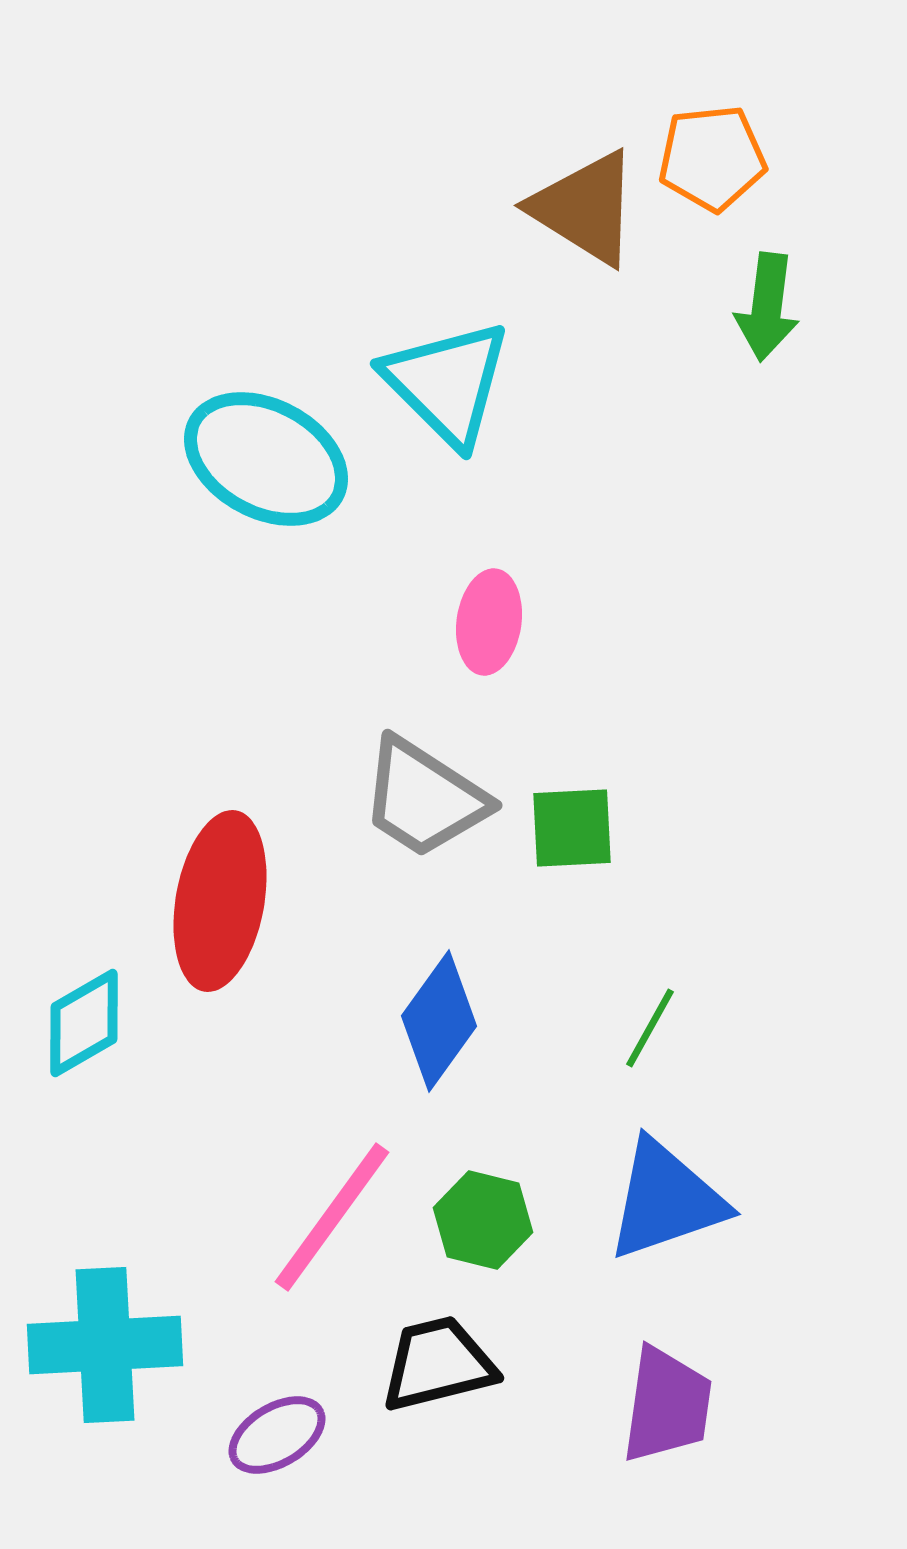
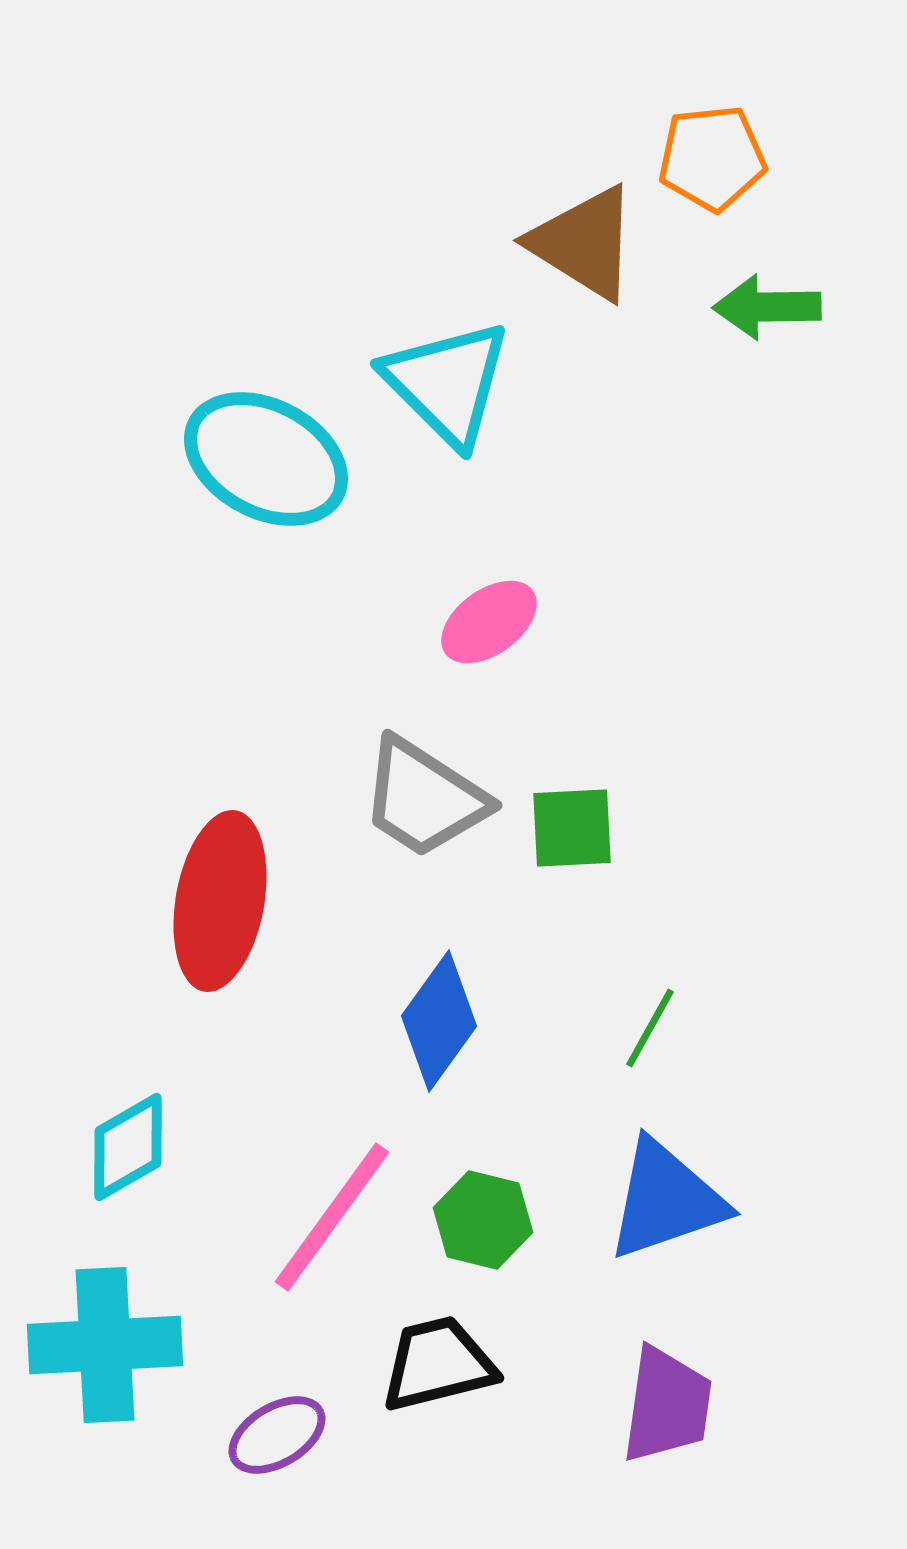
brown triangle: moved 1 px left, 35 px down
green arrow: rotated 82 degrees clockwise
pink ellipse: rotated 46 degrees clockwise
cyan diamond: moved 44 px right, 124 px down
